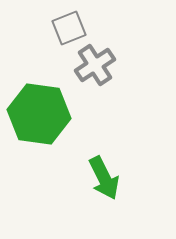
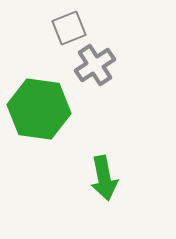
green hexagon: moved 5 px up
green arrow: rotated 15 degrees clockwise
